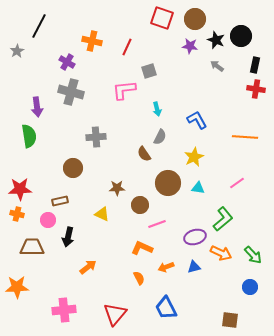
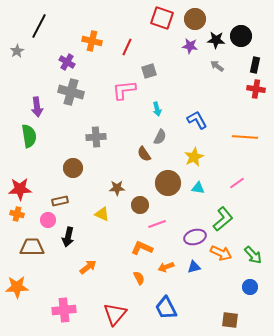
black star at (216, 40): rotated 18 degrees counterclockwise
